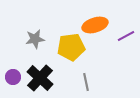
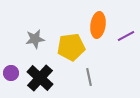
orange ellipse: moved 3 px right; rotated 65 degrees counterclockwise
purple circle: moved 2 px left, 4 px up
gray line: moved 3 px right, 5 px up
